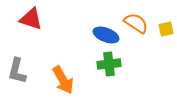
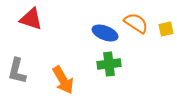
blue ellipse: moved 1 px left, 2 px up
